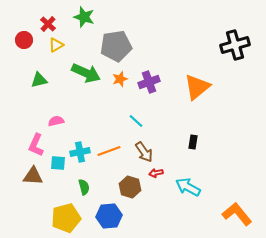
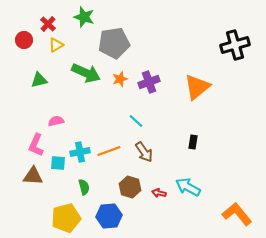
gray pentagon: moved 2 px left, 3 px up
red arrow: moved 3 px right, 20 px down; rotated 24 degrees clockwise
